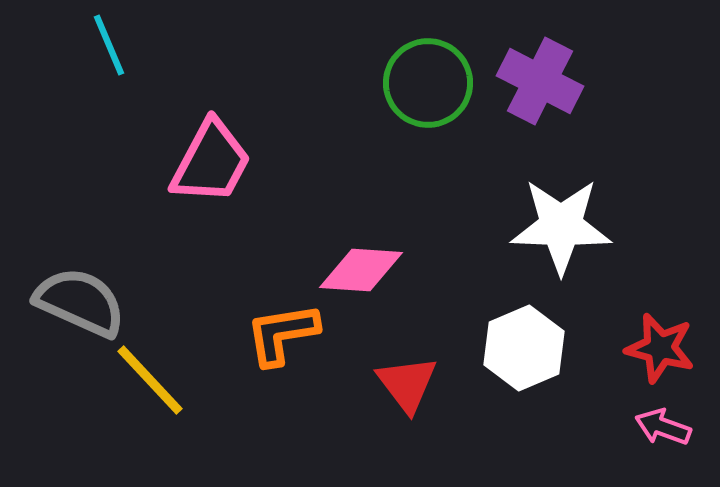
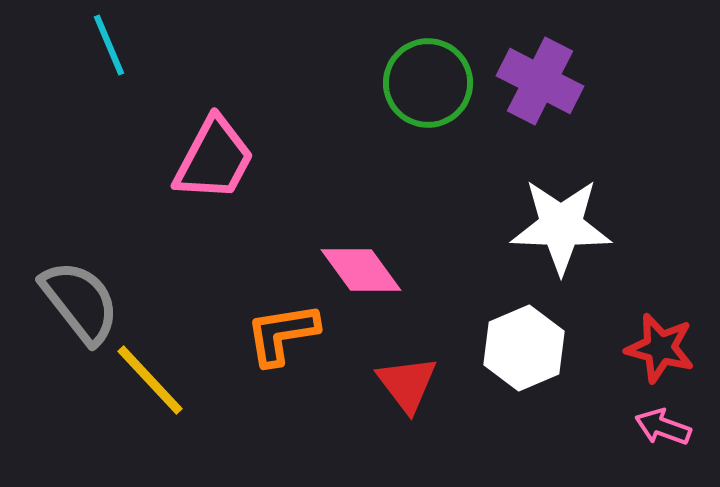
pink trapezoid: moved 3 px right, 3 px up
pink diamond: rotated 50 degrees clockwise
gray semicircle: rotated 28 degrees clockwise
